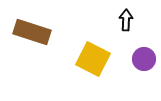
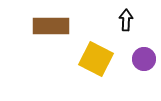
brown rectangle: moved 19 px right, 6 px up; rotated 18 degrees counterclockwise
yellow square: moved 3 px right
